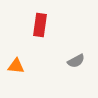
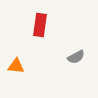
gray semicircle: moved 4 px up
